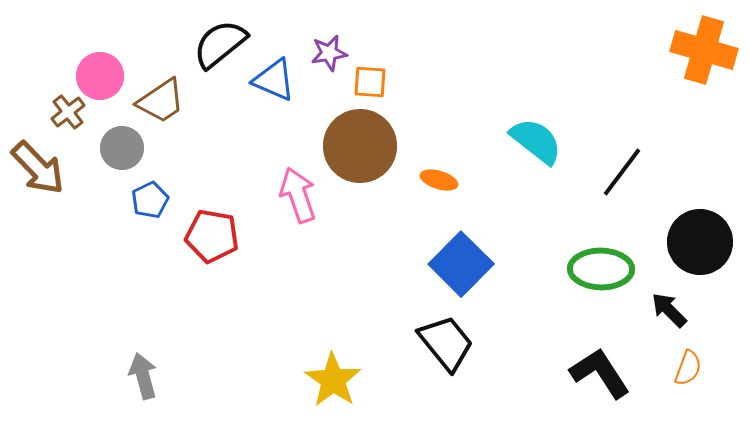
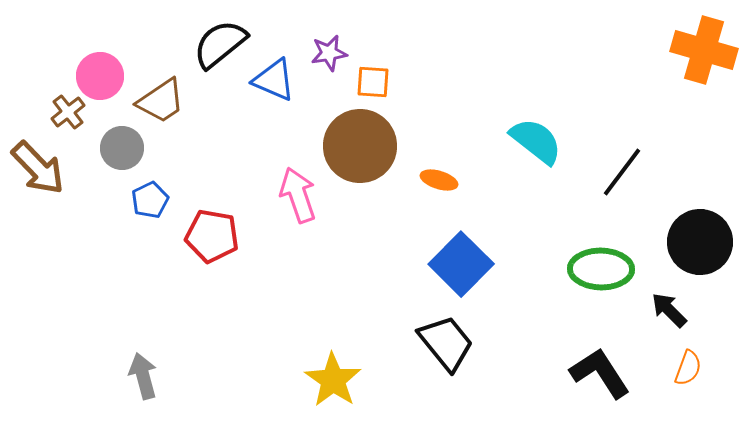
orange square: moved 3 px right
